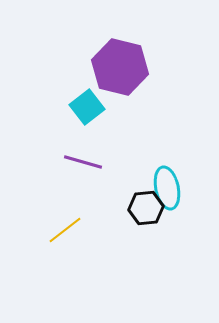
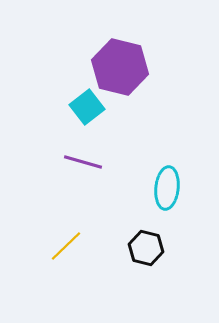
cyan ellipse: rotated 18 degrees clockwise
black hexagon: moved 40 px down; rotated 20 degrees clockwise
yellow line: moved 1 px right, 16 px down; rotated 6 degrees counterclockwise
